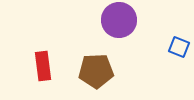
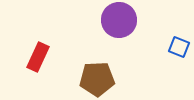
red rectangle: moved 5 px left, 9 px up; rotated 32 degrees clockwise
brown pentagon: moved 1 px right, 8 px down
